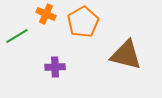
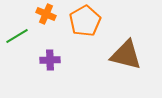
orange pentagon: moved 2 px right, 1 px up
purple cross: moved 5 px left, 7 px up
